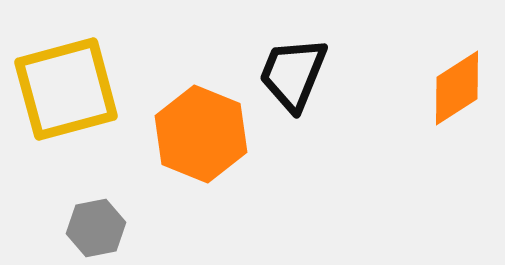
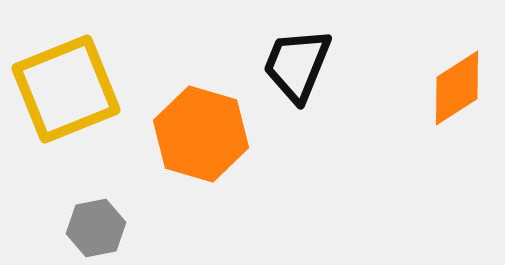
black trapezoid: moved 4 px right, 9 px up
yellow square: rotated 7 degrees counterclockwise
orange hexagon: rotated 6 degrees counterclockwise
